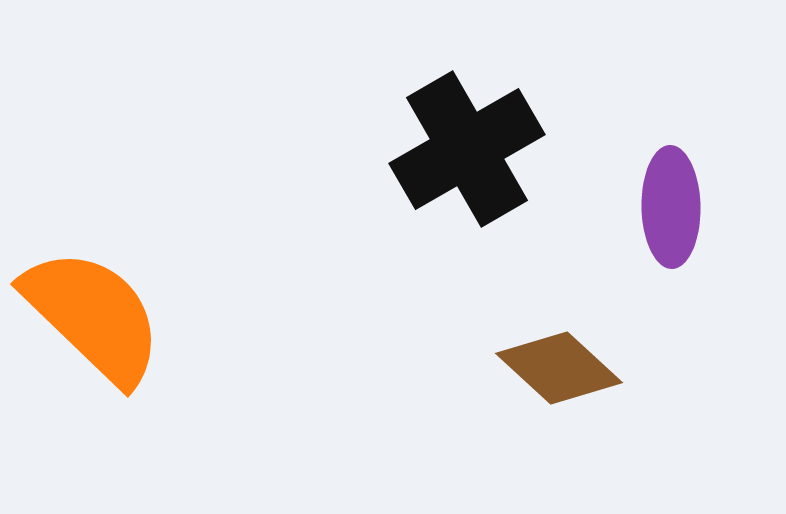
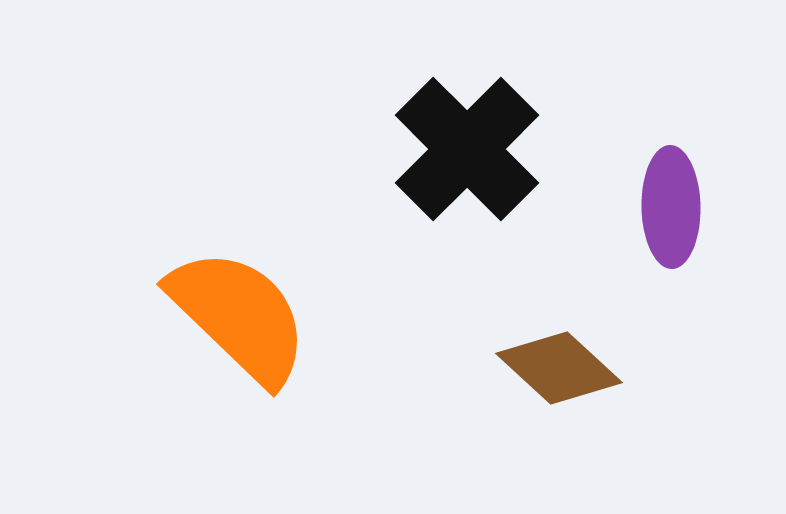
black cross: rotated 15 degrees counterclockwise
orange semicircle: moved 146 px right
